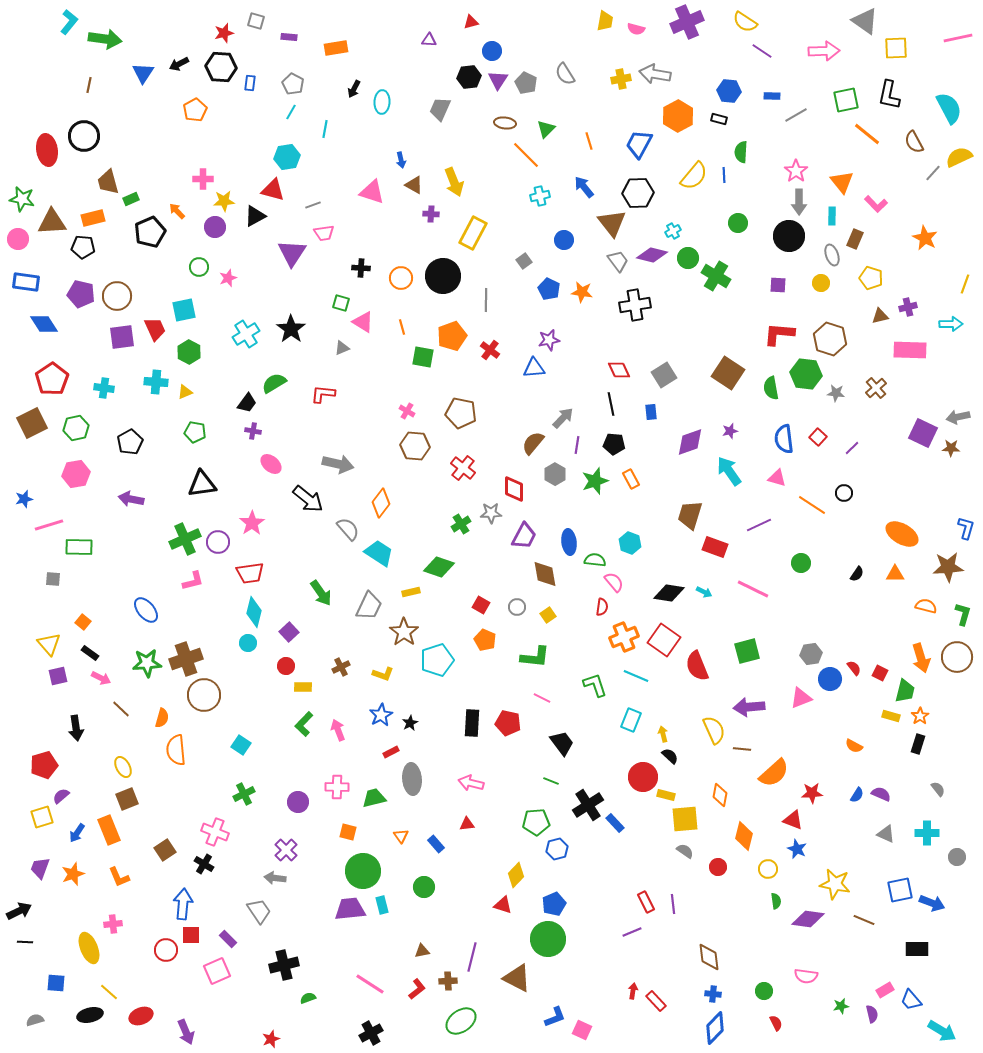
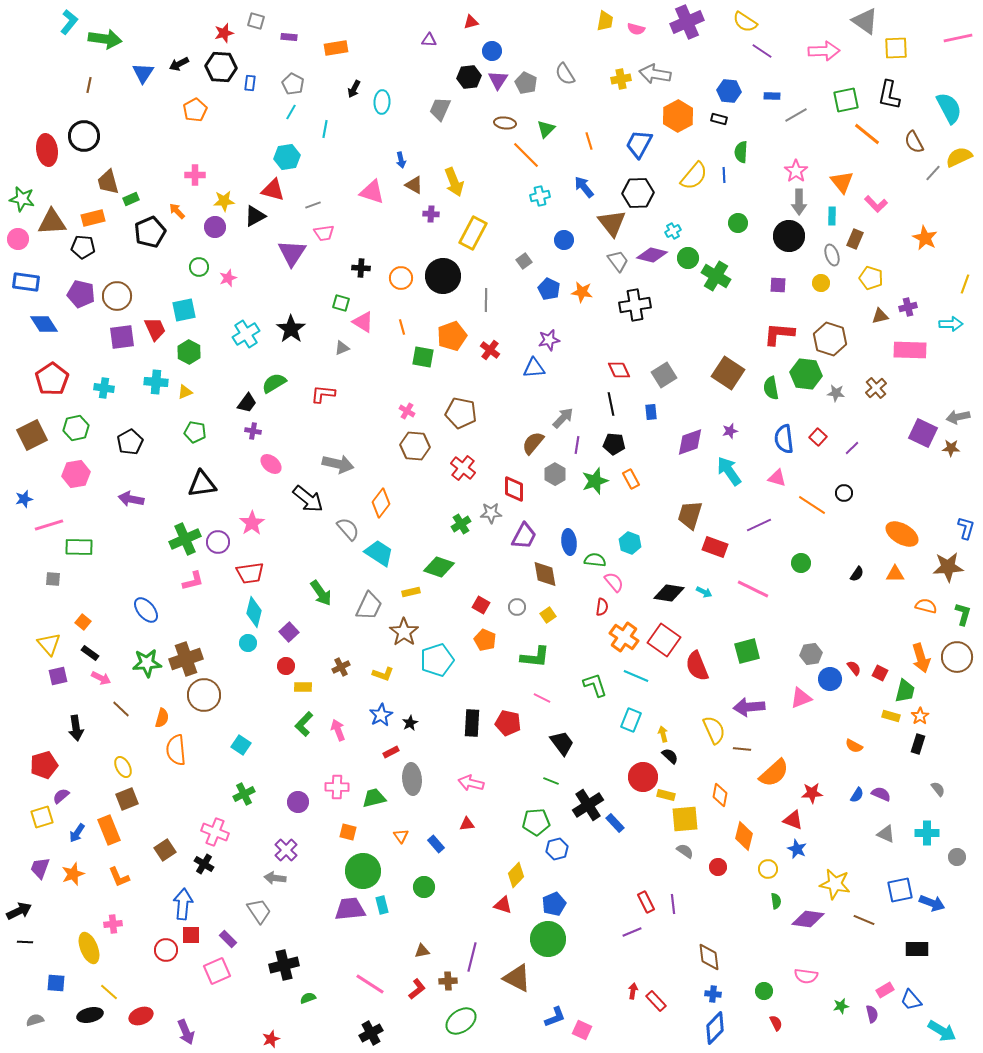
pink cross at (203, 179): moved 8 px left, 4 px up
brown square at (32, 423): moved 12 px down
orange cross at (624, 637): rotated 32 degrees counterclockwise
